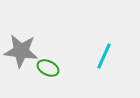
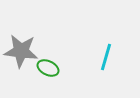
cyan line: moved 2 px right, 1 px down; rotated 8 degrees counterclockwise
